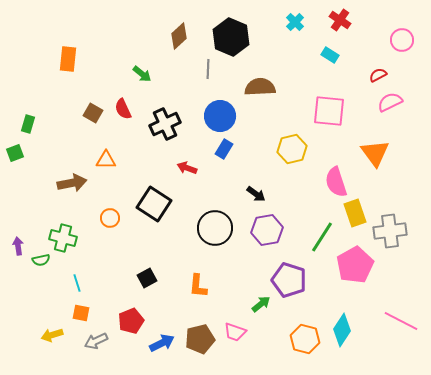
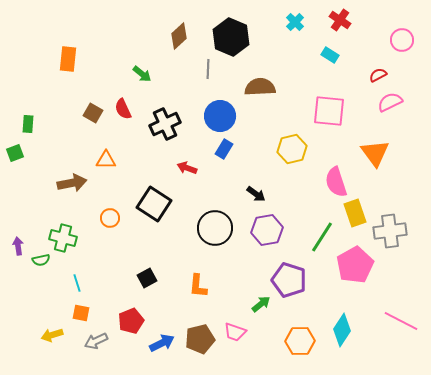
green rectangle at (28, 124): rotated 12 degrees counterclockwise
orange hexagon at (305, 339): moved 5 px left, 2 px down; rotated 16 degrees counterclockwise
